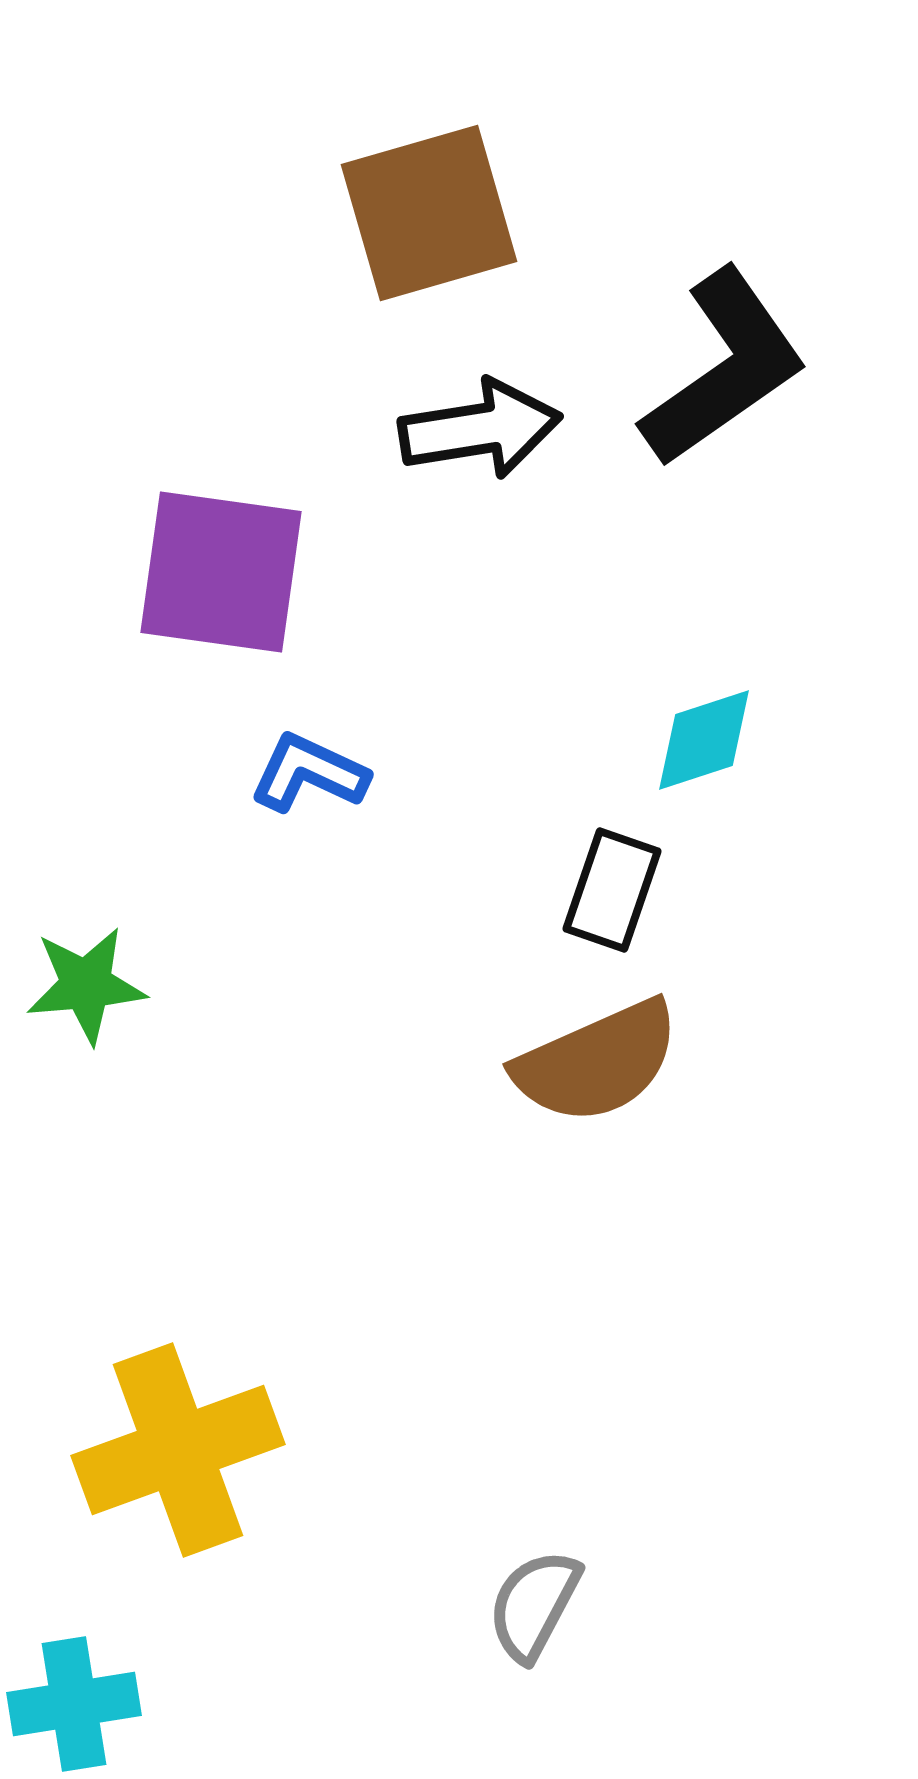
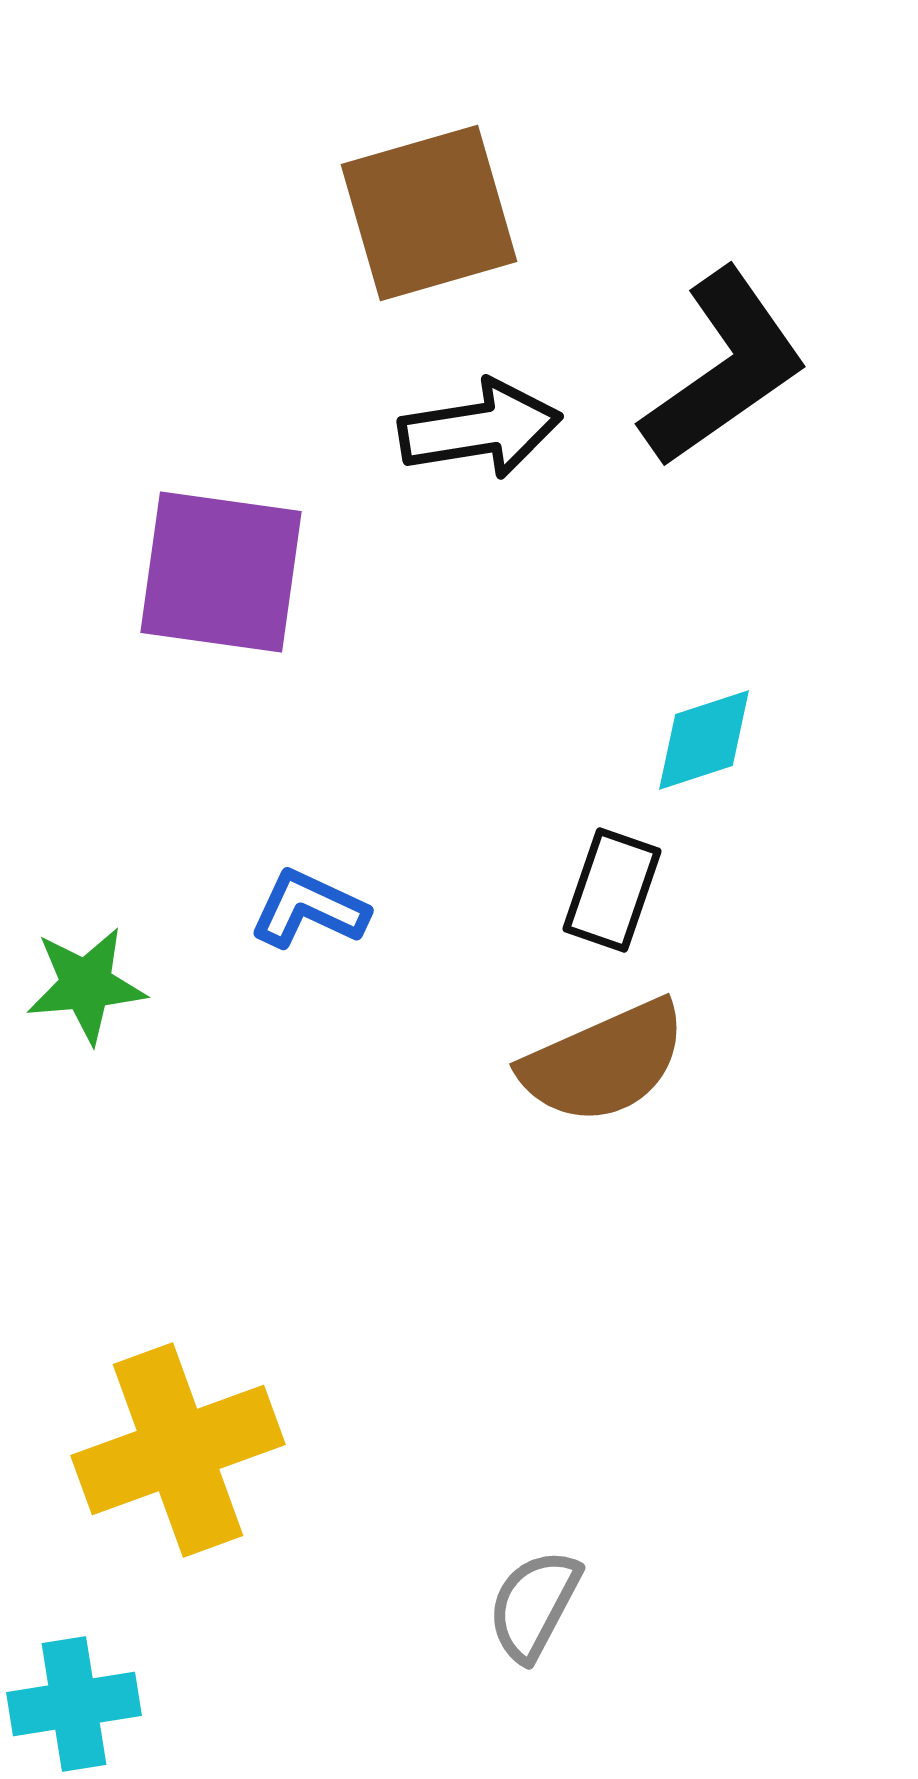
blue L-shape: moved 136 px down
brown semicircle: moved 7 px right
